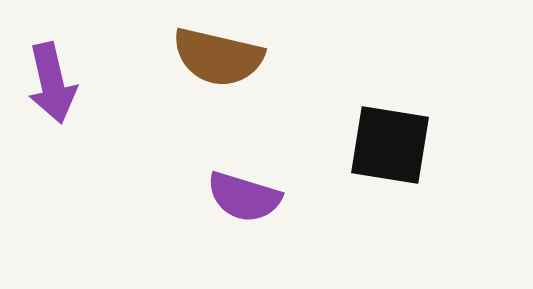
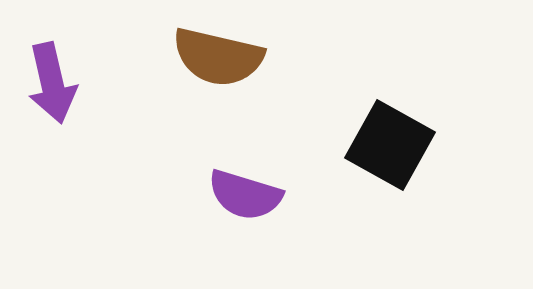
black square: rotated 20 degrees clockwise
purple semicircle: moved 1 px right, 2 px up
